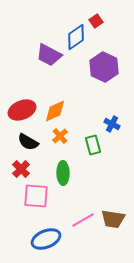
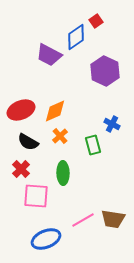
purple hexagon: moved 1 px right, 4 px down
red ellipse: moved 1 px left
